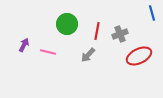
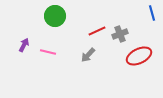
green circle: moved 12 px left, 8 px up
red line: rotated 54 degrees clockwise
